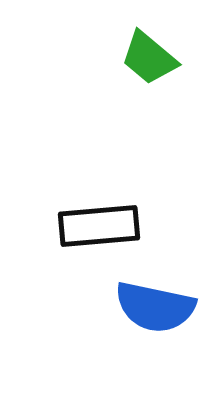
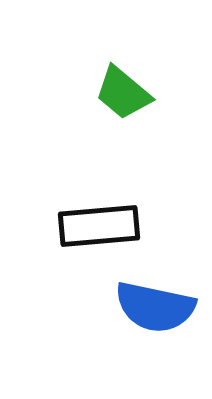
green trapezoid: moved 26 px left, 35 px down
